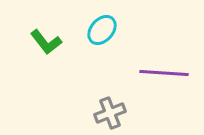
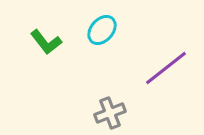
purple line: moved 2 px right, 5 px up; rotated 42 degrees counterclockwise
